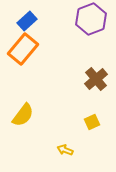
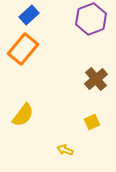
blue rectangle: moved 2 px right, 6 px up
